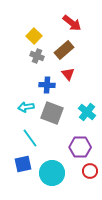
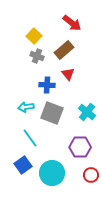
blue square: moved 1 px down; rotated 24 degrees counterclockwise
red circle: moved 1 px right, 4 px down
